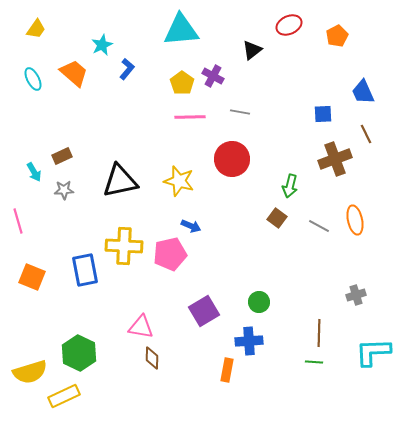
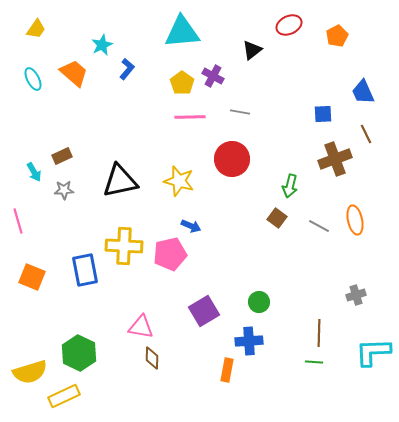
cyan triangle at (181, 30): moved 1 px right, 2 px down
